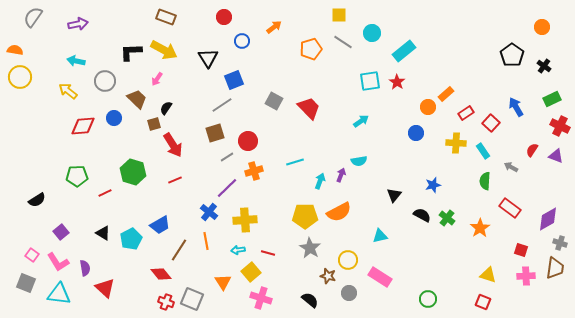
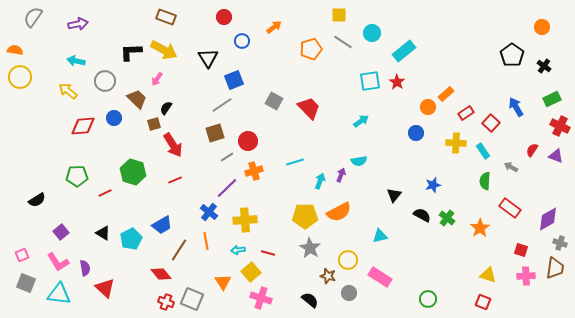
blue trapezoid at (160, 225): moved 2 px right
pink square at (32, 255): moved 10 px left; rotated 32 degrees clockwise
